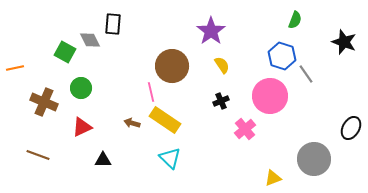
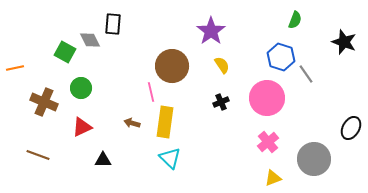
blue hexagon: moved 1 px left, 1 px down
pink circle: moved 3 px left, 2 px down
black cross: moved 1 px down
yellow rectangle: moved 2 px down; rotated 64 degrees clockwise
pink cross: moved 23 px right, 13 px down
